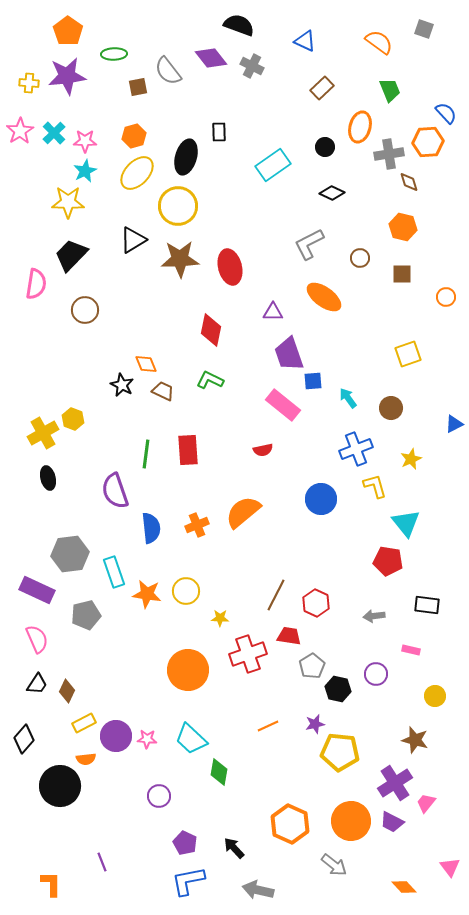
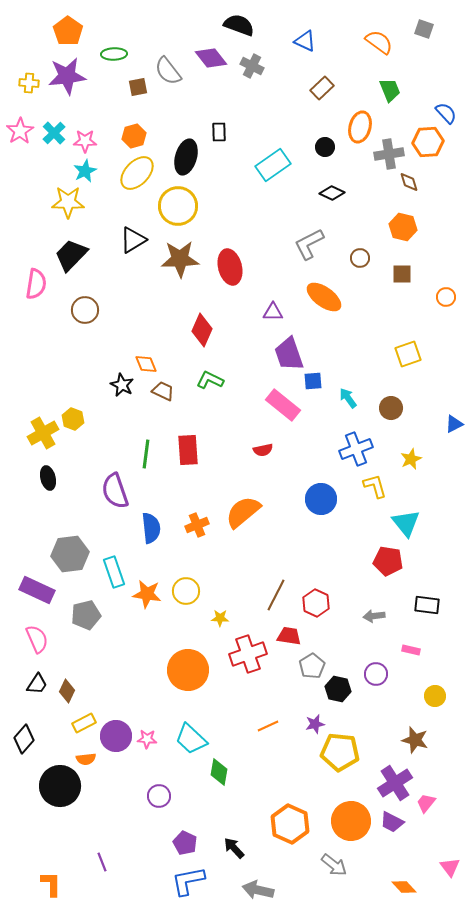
red diamond at (211, 330): moved 9 px left; rotated 12 degrees clockwise
